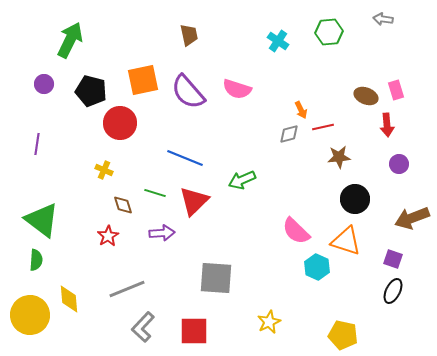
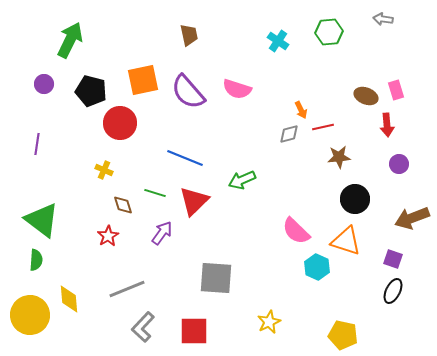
purple arrow at (162, 233): rotated 50 degrees counterclockwise
